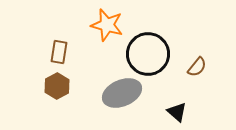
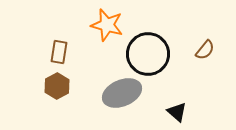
brown semicircle: moved 8 px right, 17 px up
